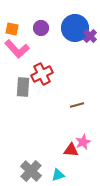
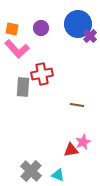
blue circle: moved 3 px right, 4 px up
red cross: rotated 15 degrees clockwise
brown line: rotated 24 degrees clockwise
red triangle: rotated 14 degrees counterclockwise
cyan triangle: rotated 40 degrees clockwise
